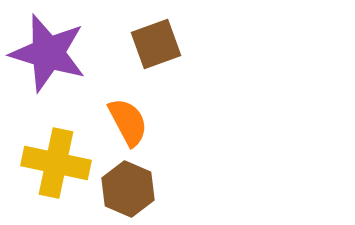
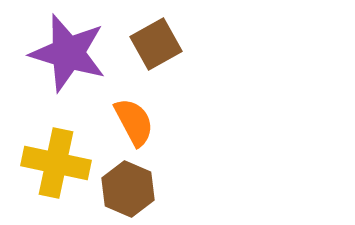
brown square: rotated 9 degrees counterclockwise
purple star: moved 20 px right
orange semicircle: moved 6 px right
